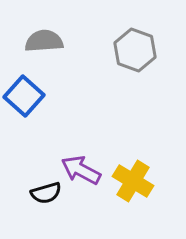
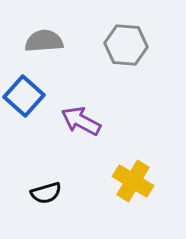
gray hexagon: moved 9 px left, 5 px up; rotated 15 degrees counterclockwise
purple arrow: moved 49 px up
